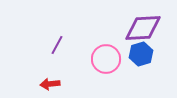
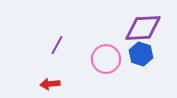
blue hexagon: rotated 25 degrees counterclockwise
